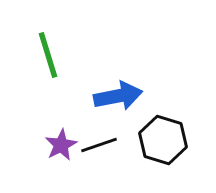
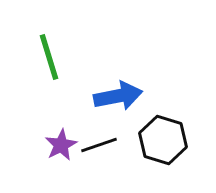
green line: moved 1 px right, 2 px down
